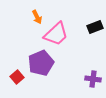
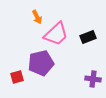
black rectangle: moved 7 px left, 10 px down
purple pentagon: rotated 10 degrees clockwise
red square: rotated 24 degrees clockwise
